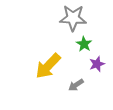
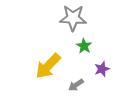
green star: moved 2 px down
purple star: moved 5 px right, 5 px down
